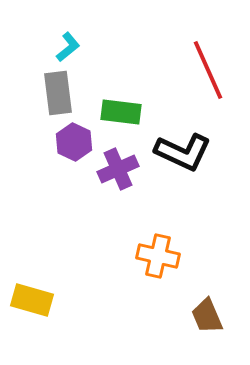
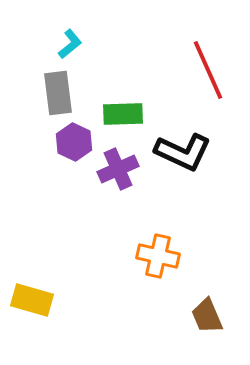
cyan L-shape: moved 2 px right, 3 px up
green rectangle: moved 2 px right, 2 px down; rotated 9 degrees counterclockwise
